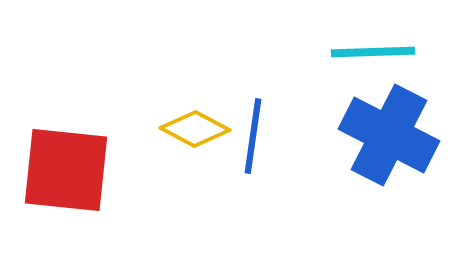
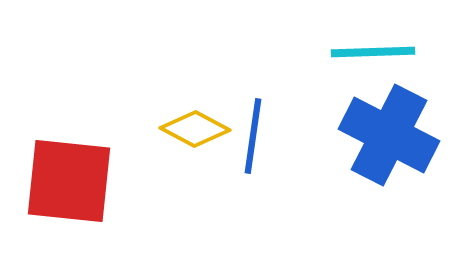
red square: moved 3 px right, 11 px down
